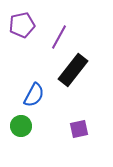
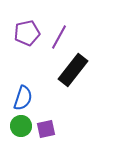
purple pentagon: moved 5 px right, 8 px down
blue semicircle: moved 11 px left, 3 px down; rotated 10 degrees counterclockwise
purple square: moved 33 px left
